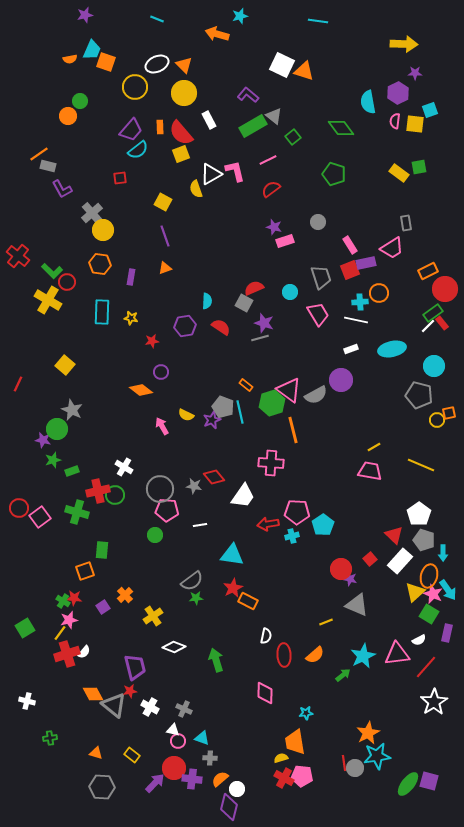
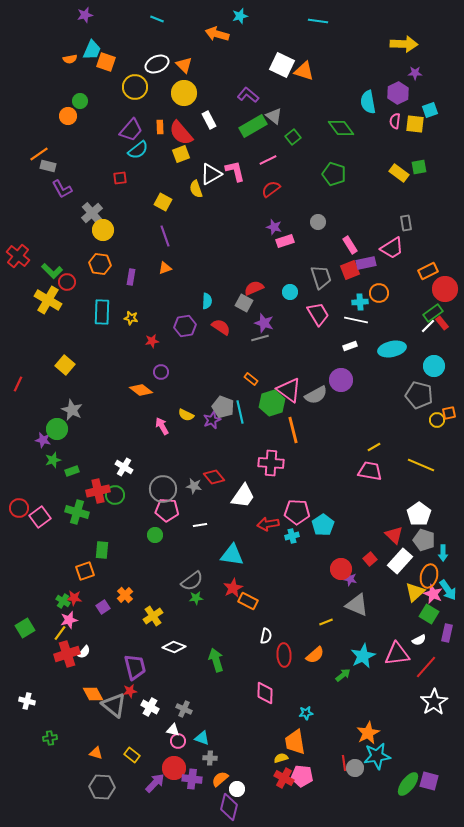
white rectangle at (351, 349): moved 1 px left, 3 px up
orange rectangle at (246, 385): moved 5 px right, 6 px up
gray circle at (160, 489): moved 3 px right
